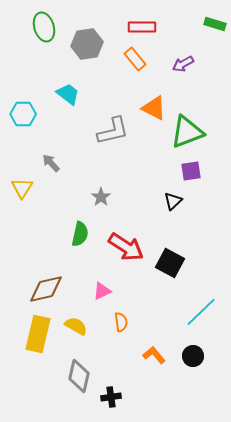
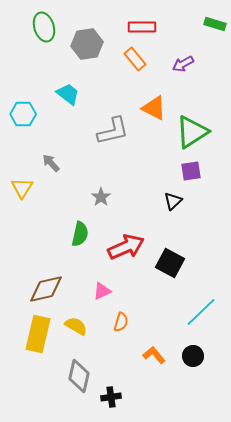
green triangle: moved 5 px right; rotated 12 degrees counterclockwise
red arrow: rotated 57 degrees counterclockwise
orange semicircle: rotated 24 degrees clockwise
